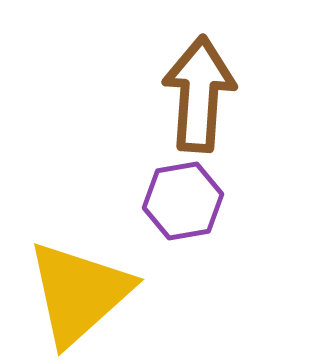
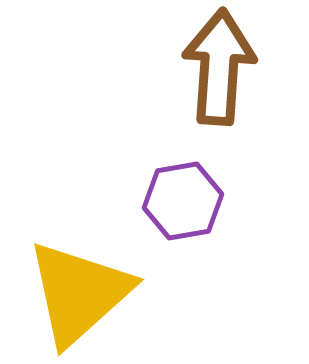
brown arrow: moved 20 px right, 27 px up
